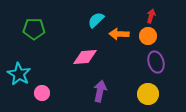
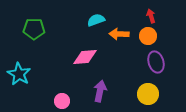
red arrow: rotated 32 degrees counterclockwise
cyan semicircle: rotated 24 degrees clockwise
pink circle: moved 20 px right, 8 px down
